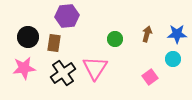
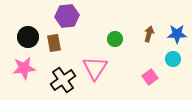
brown arrow: moved 2 px right
brown rectangle: rotated 18 degrees counterclockwise
black cross: moved 7 px down
